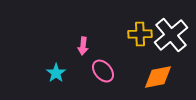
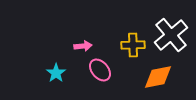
yellow cross: moved 7 px left, 11 px down
pink arrow: rotated 102 degrees counterclockwise
pink ellipse: moved 3 px left, 1 px up
